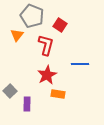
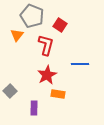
purple rectangle: moved 7 px right, 4 px down
